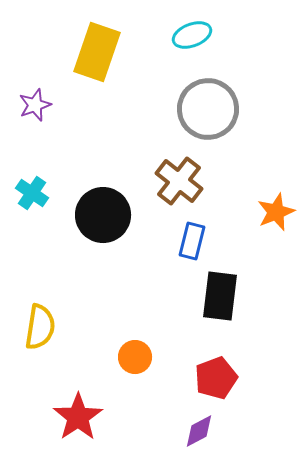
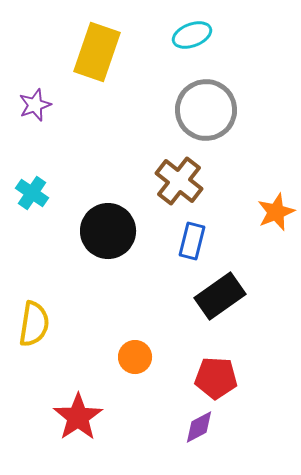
gray circle: moved 2 px left, 1 px down
black circle: moved 5 px right, 16 px down
black rectangle: rotated 48 degrees clockwise
yellow semicircle: moved 6 px left, 3 px up
red pentagon: rotated 24 degrees clockwise
purple diamond: moved 4 px up
